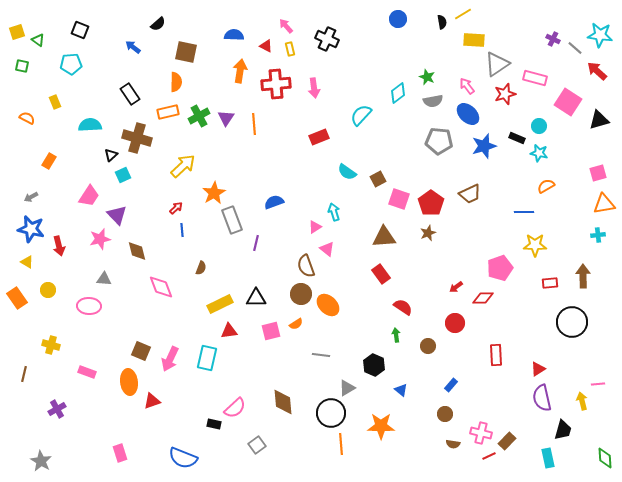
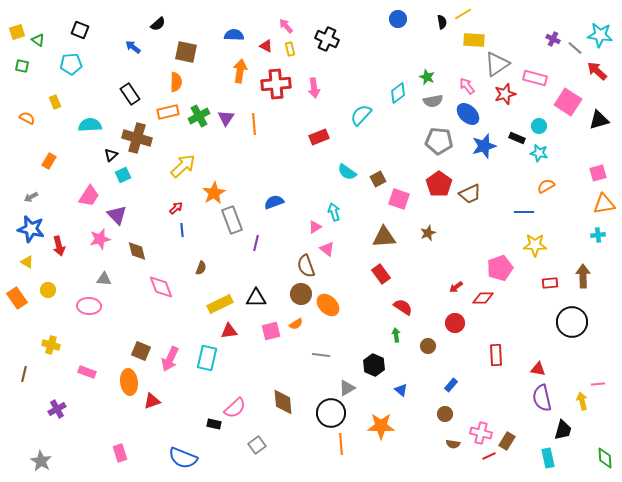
red pentagon at (431, 203): moved 8 px right, 19 px up
red triangle at (538, 369): rotated 42 degrees clockwise
brown rectangle at (507, 441): rotated 12 degrees counterclockwise
